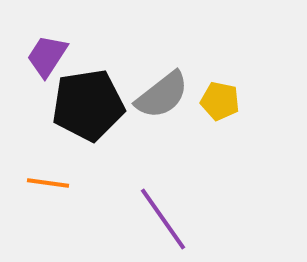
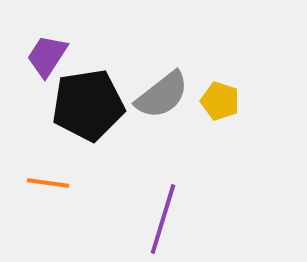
yellow pentagon: rotated 6 degrees clockwise
purple line: rotated 52 degrees clockwise
